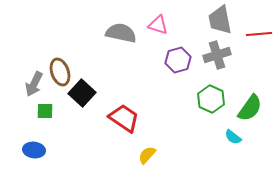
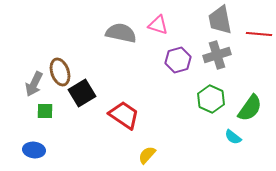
red line: rotated 10 degrees clockwise
black square: rotated 16 degrees clockwise
red trapezoid: moved 3 px up
